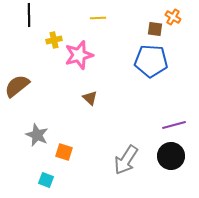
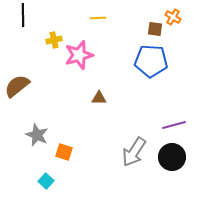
black line: moved 6 px left
brown triangle: moved 9 px right; rotated 42 degrees counterclockwise
black circle: moved 1 px right, 1 px down
gray arrow: moved 8 px right, 8 px up
cyan square: moved 1 px down; rotated 21 degrees clockwise
